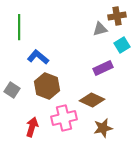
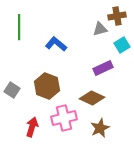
blue L-shape: moved 18 px right, 13 px up
brown diamond: moved 2 px up
brown star: moved 3 px left; rotated 12 degrees counterclockwise
